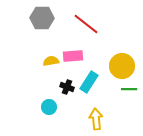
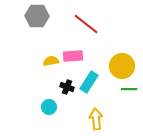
gray hexagon: moved 5 px left, 2 px up
